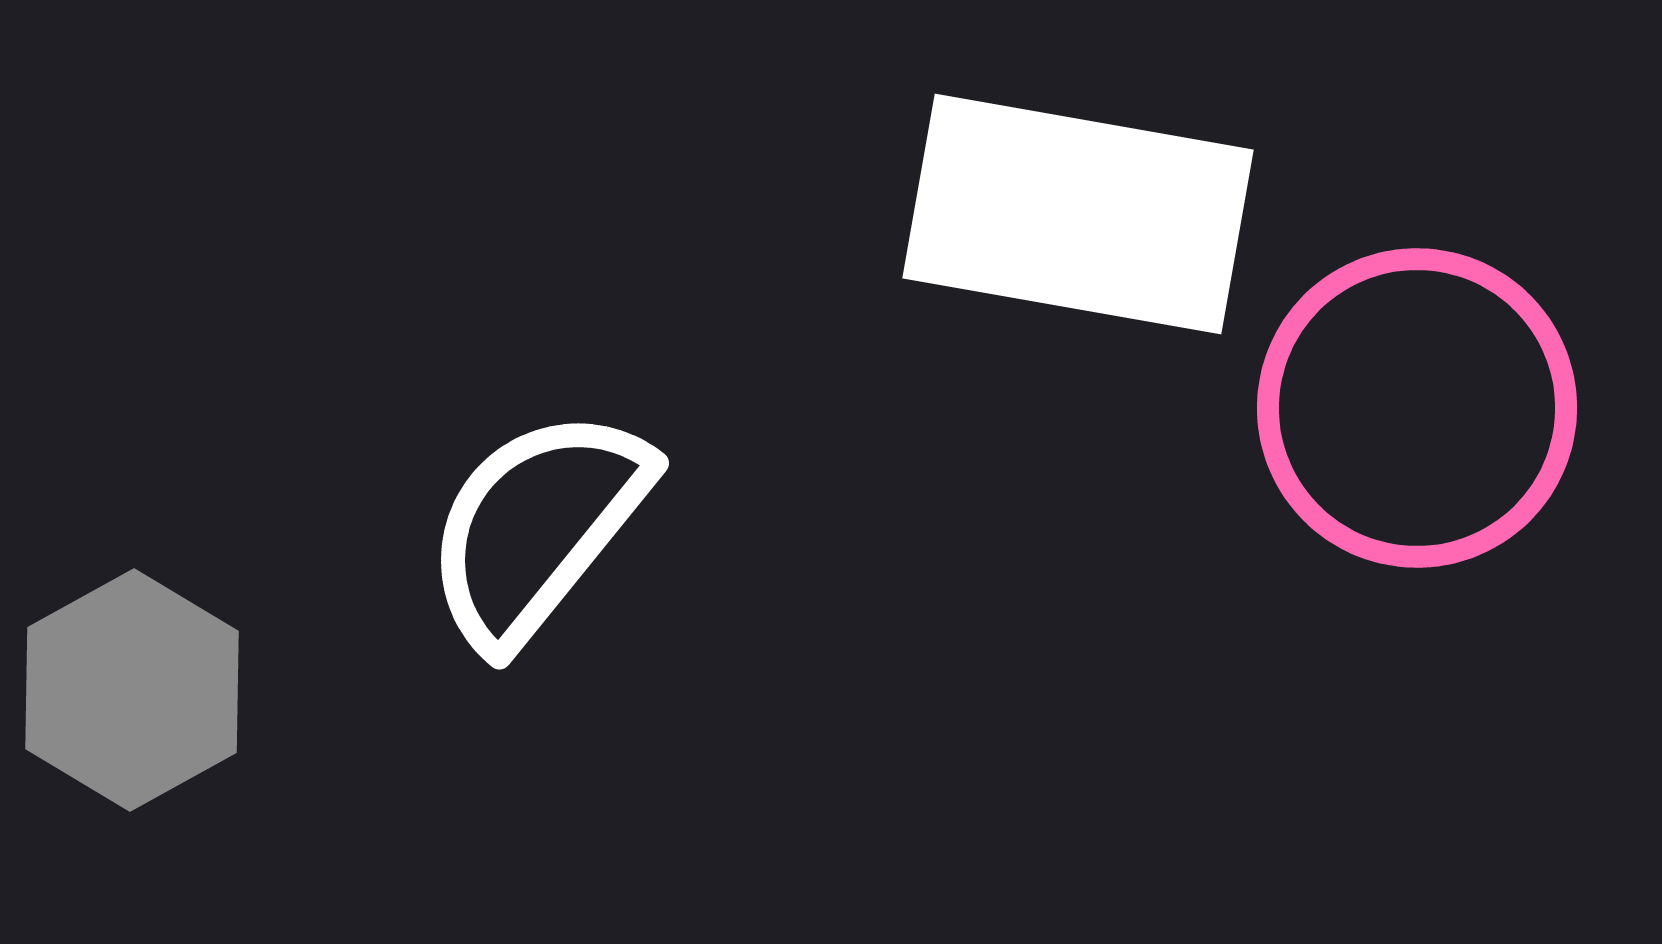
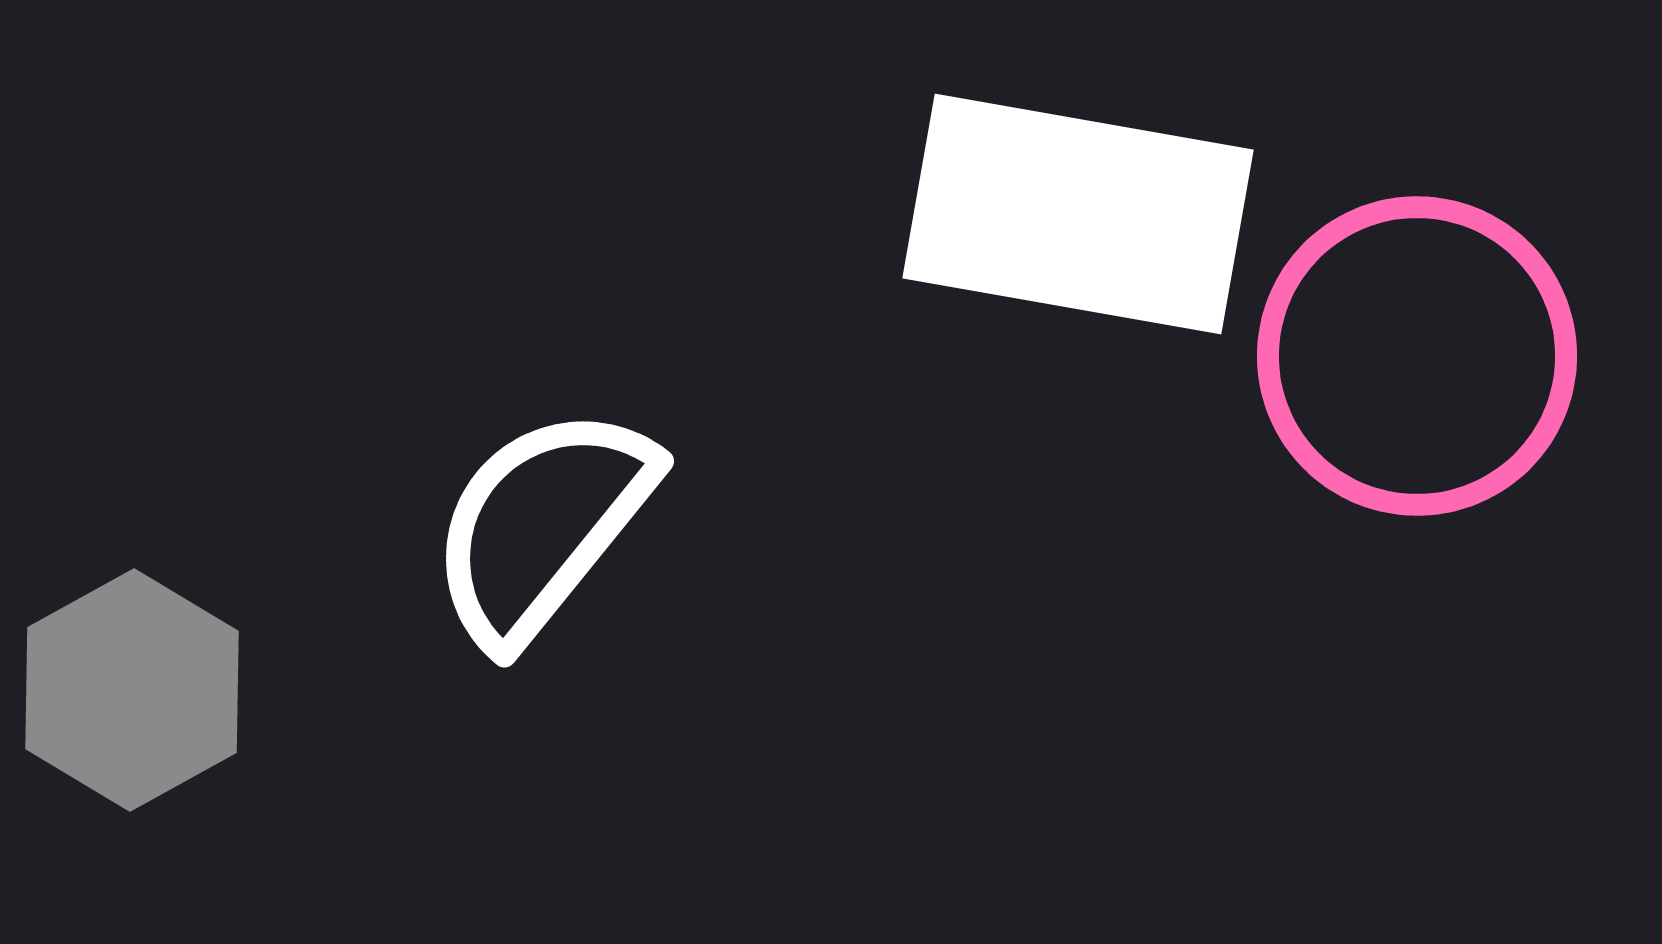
pink circle: moved 52 px up
white semicircle: moved 5 px right, 2 px up
